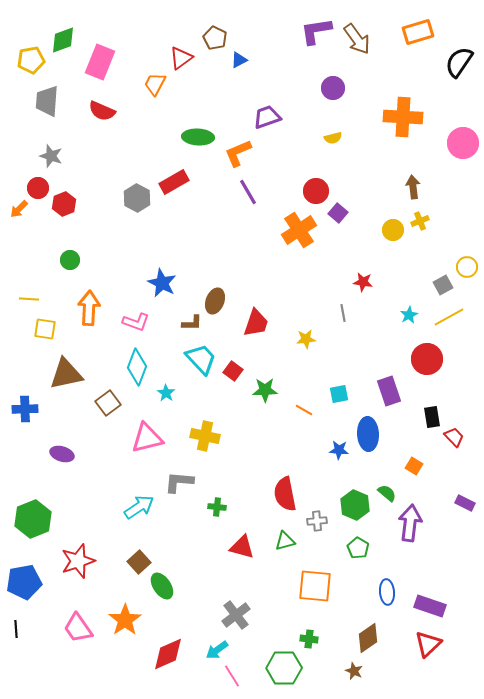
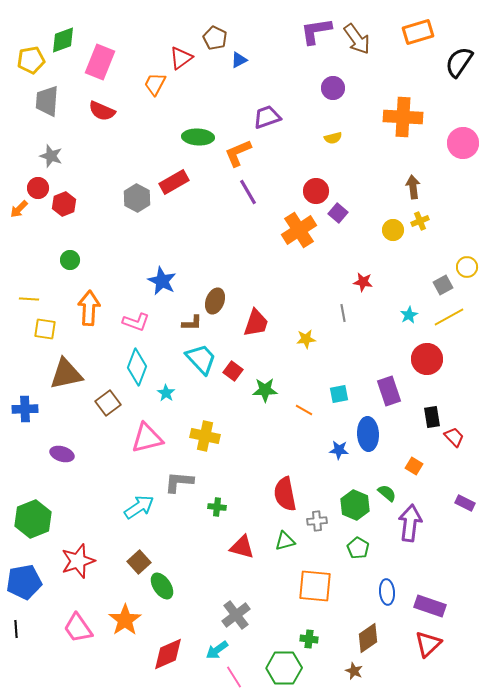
blue star at (162, 283): moved 2 px up
pink line at (232, 676): moved 2 px right, 1 px down
